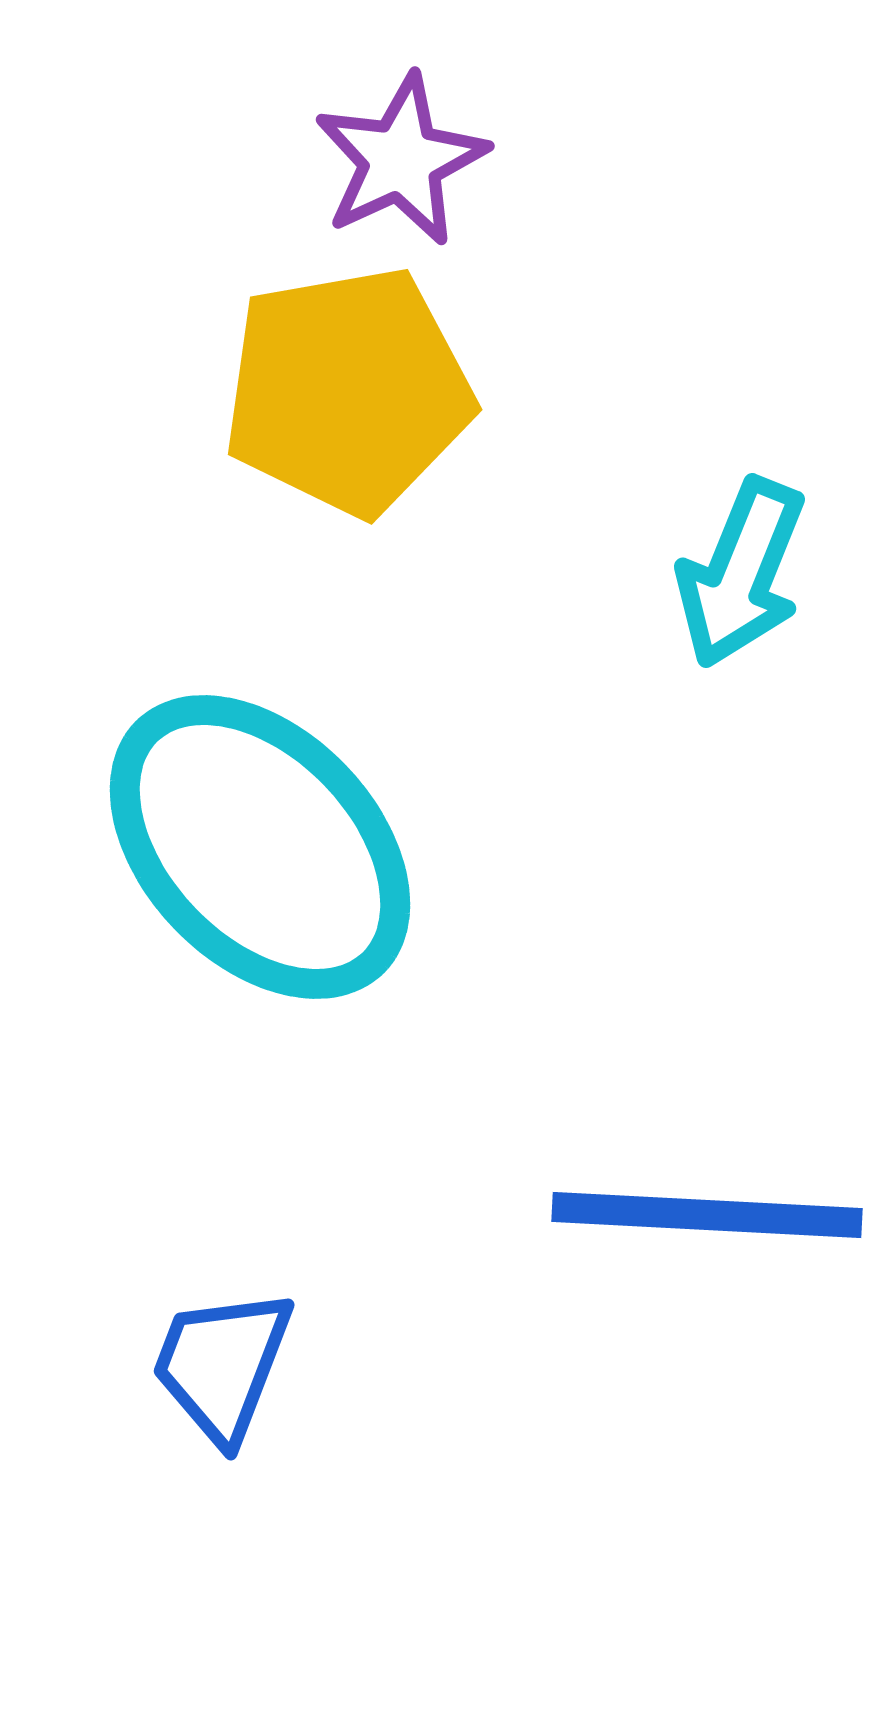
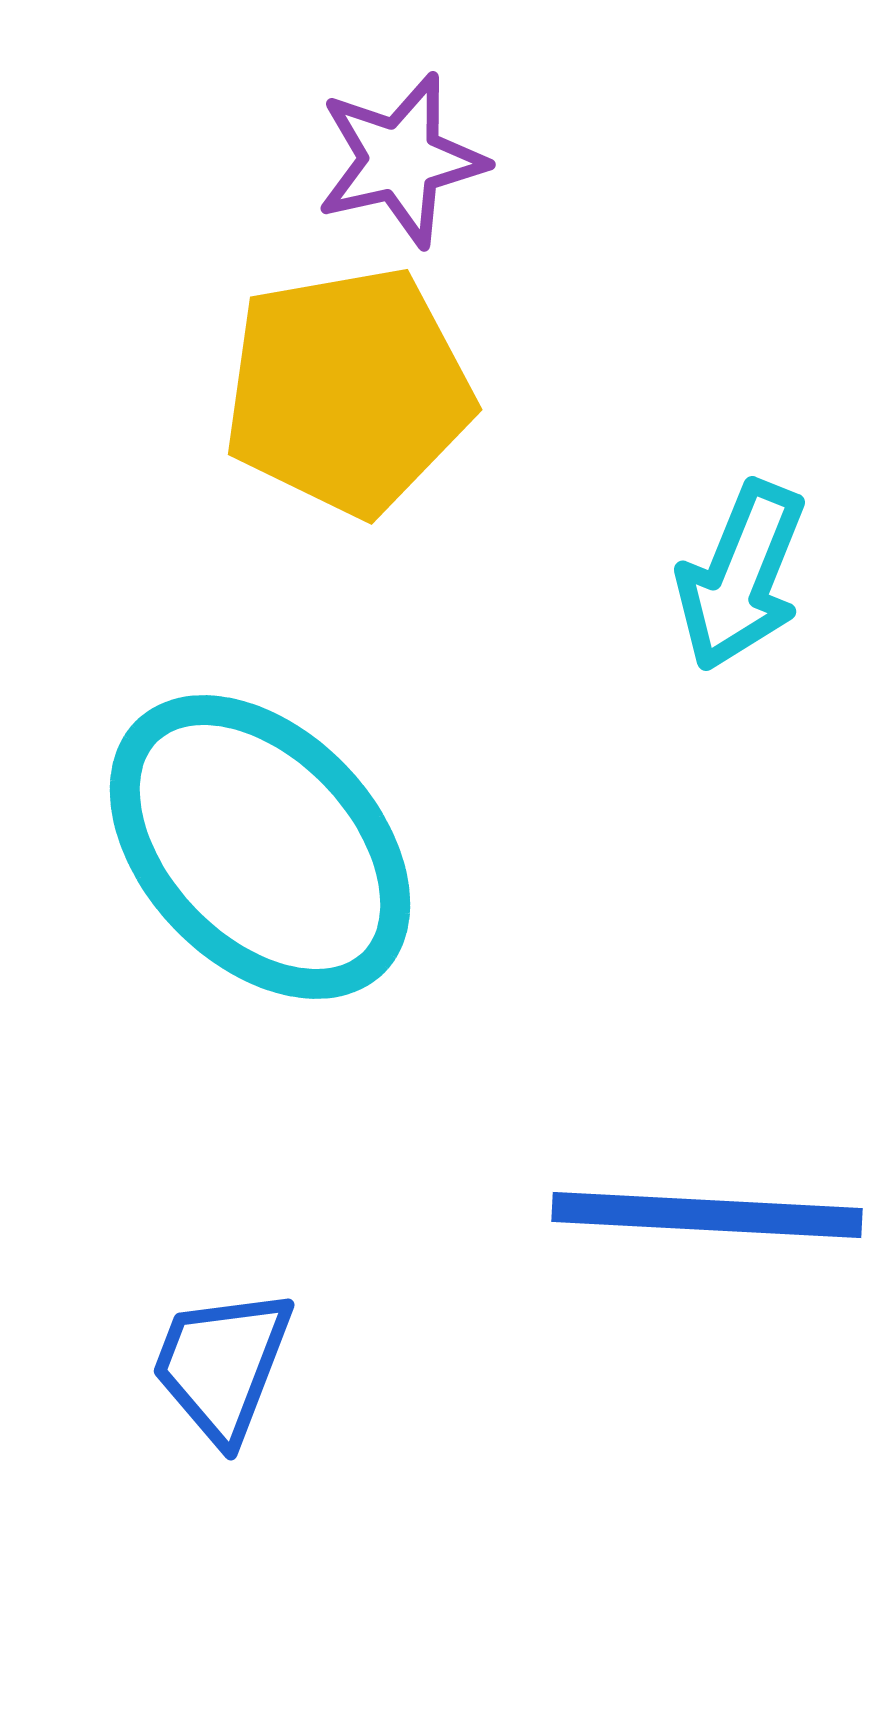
purple star: rotated 12 degrees clockwise
cyan arrow: moved 3 px down
